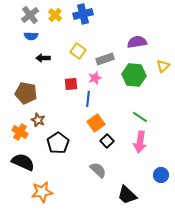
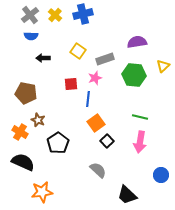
green line: rotated 21 degrees counterclockwise
